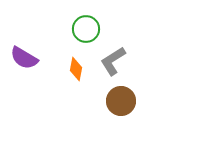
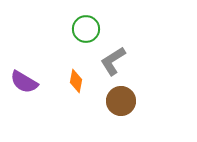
purple semicircle: moved 24 px down
orange diamond: moved 12 px down
